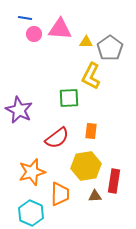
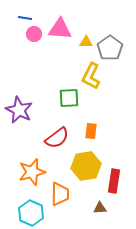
brown triangle: moved 5 px right, 12 px down
